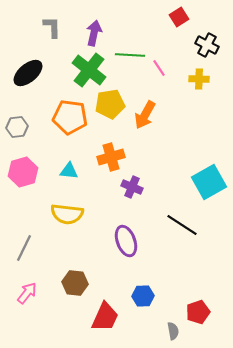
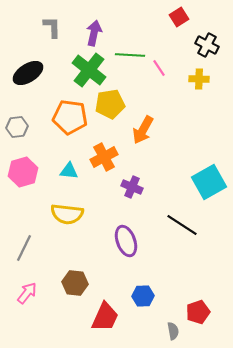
black ellipse: rotated 8 degrees clockwise
orange arrow: moved 2 px left, 15 px down
orange cross: moved 7 px left; rotated 12 degrees counterclockwise
